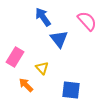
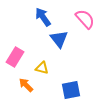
pink semicircle: moved 2 px left, 2 px up
yellow triangle: rotated 32 degrees counterclockwise
blue square: rotated 18 degrees counterclockwise
